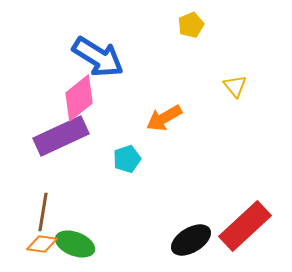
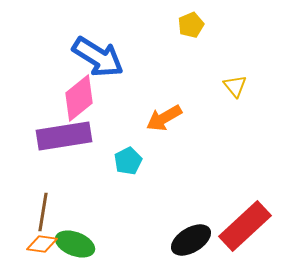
purple rectangle: moved 3 px right; rotated 16 degrees clockwise
cyan pentagon: moved 1 px right, 2 px down; rotated 8 degrees counterclockwise
